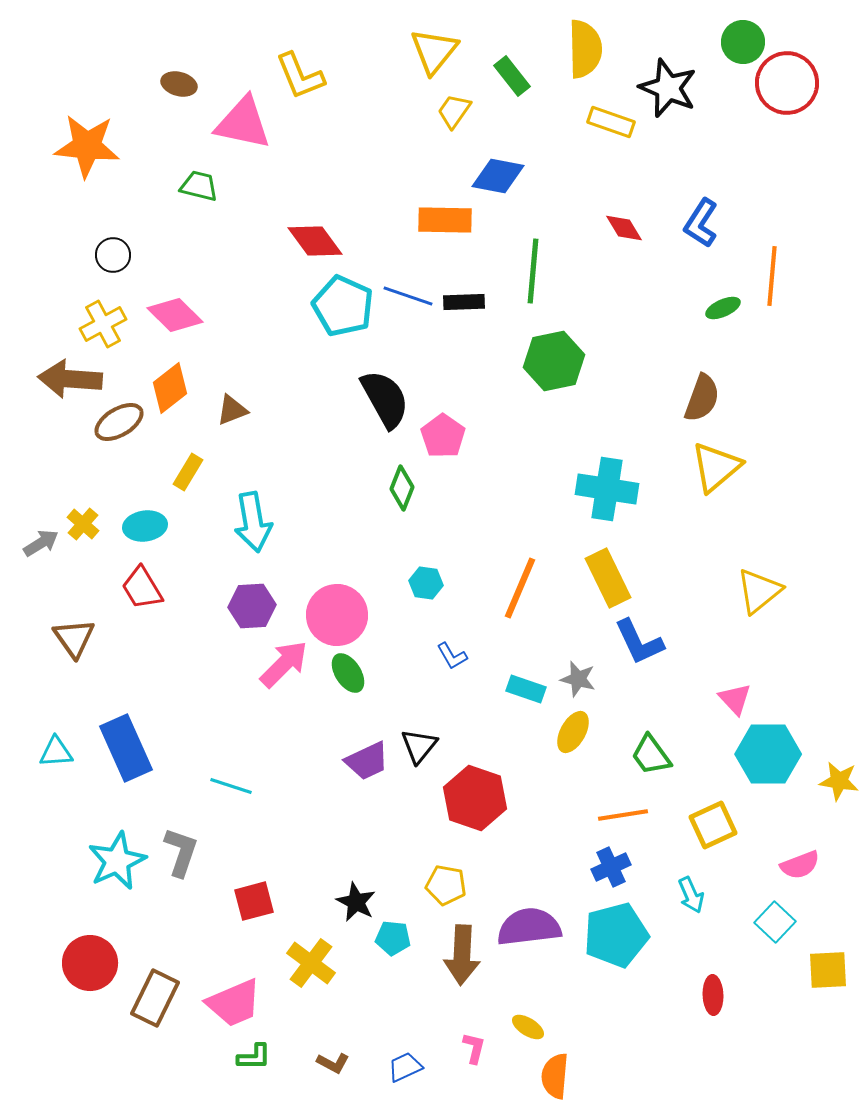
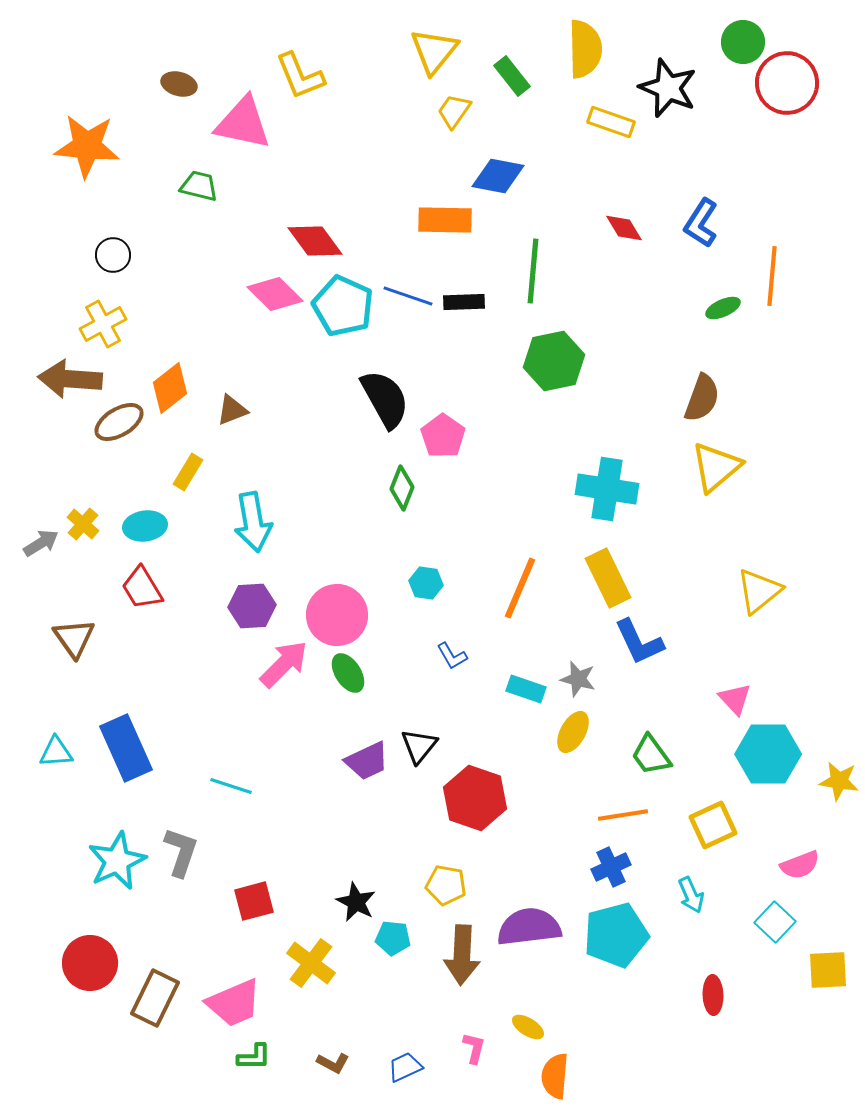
pink diamond at (175, 315): moved 100 px right, 21 px up
